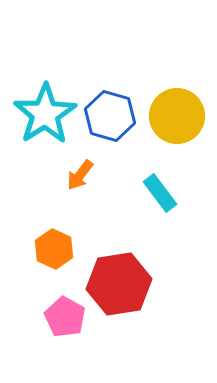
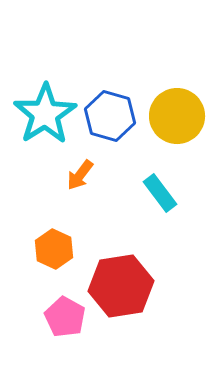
red hexagon: moved 2 px right, 2 px down
